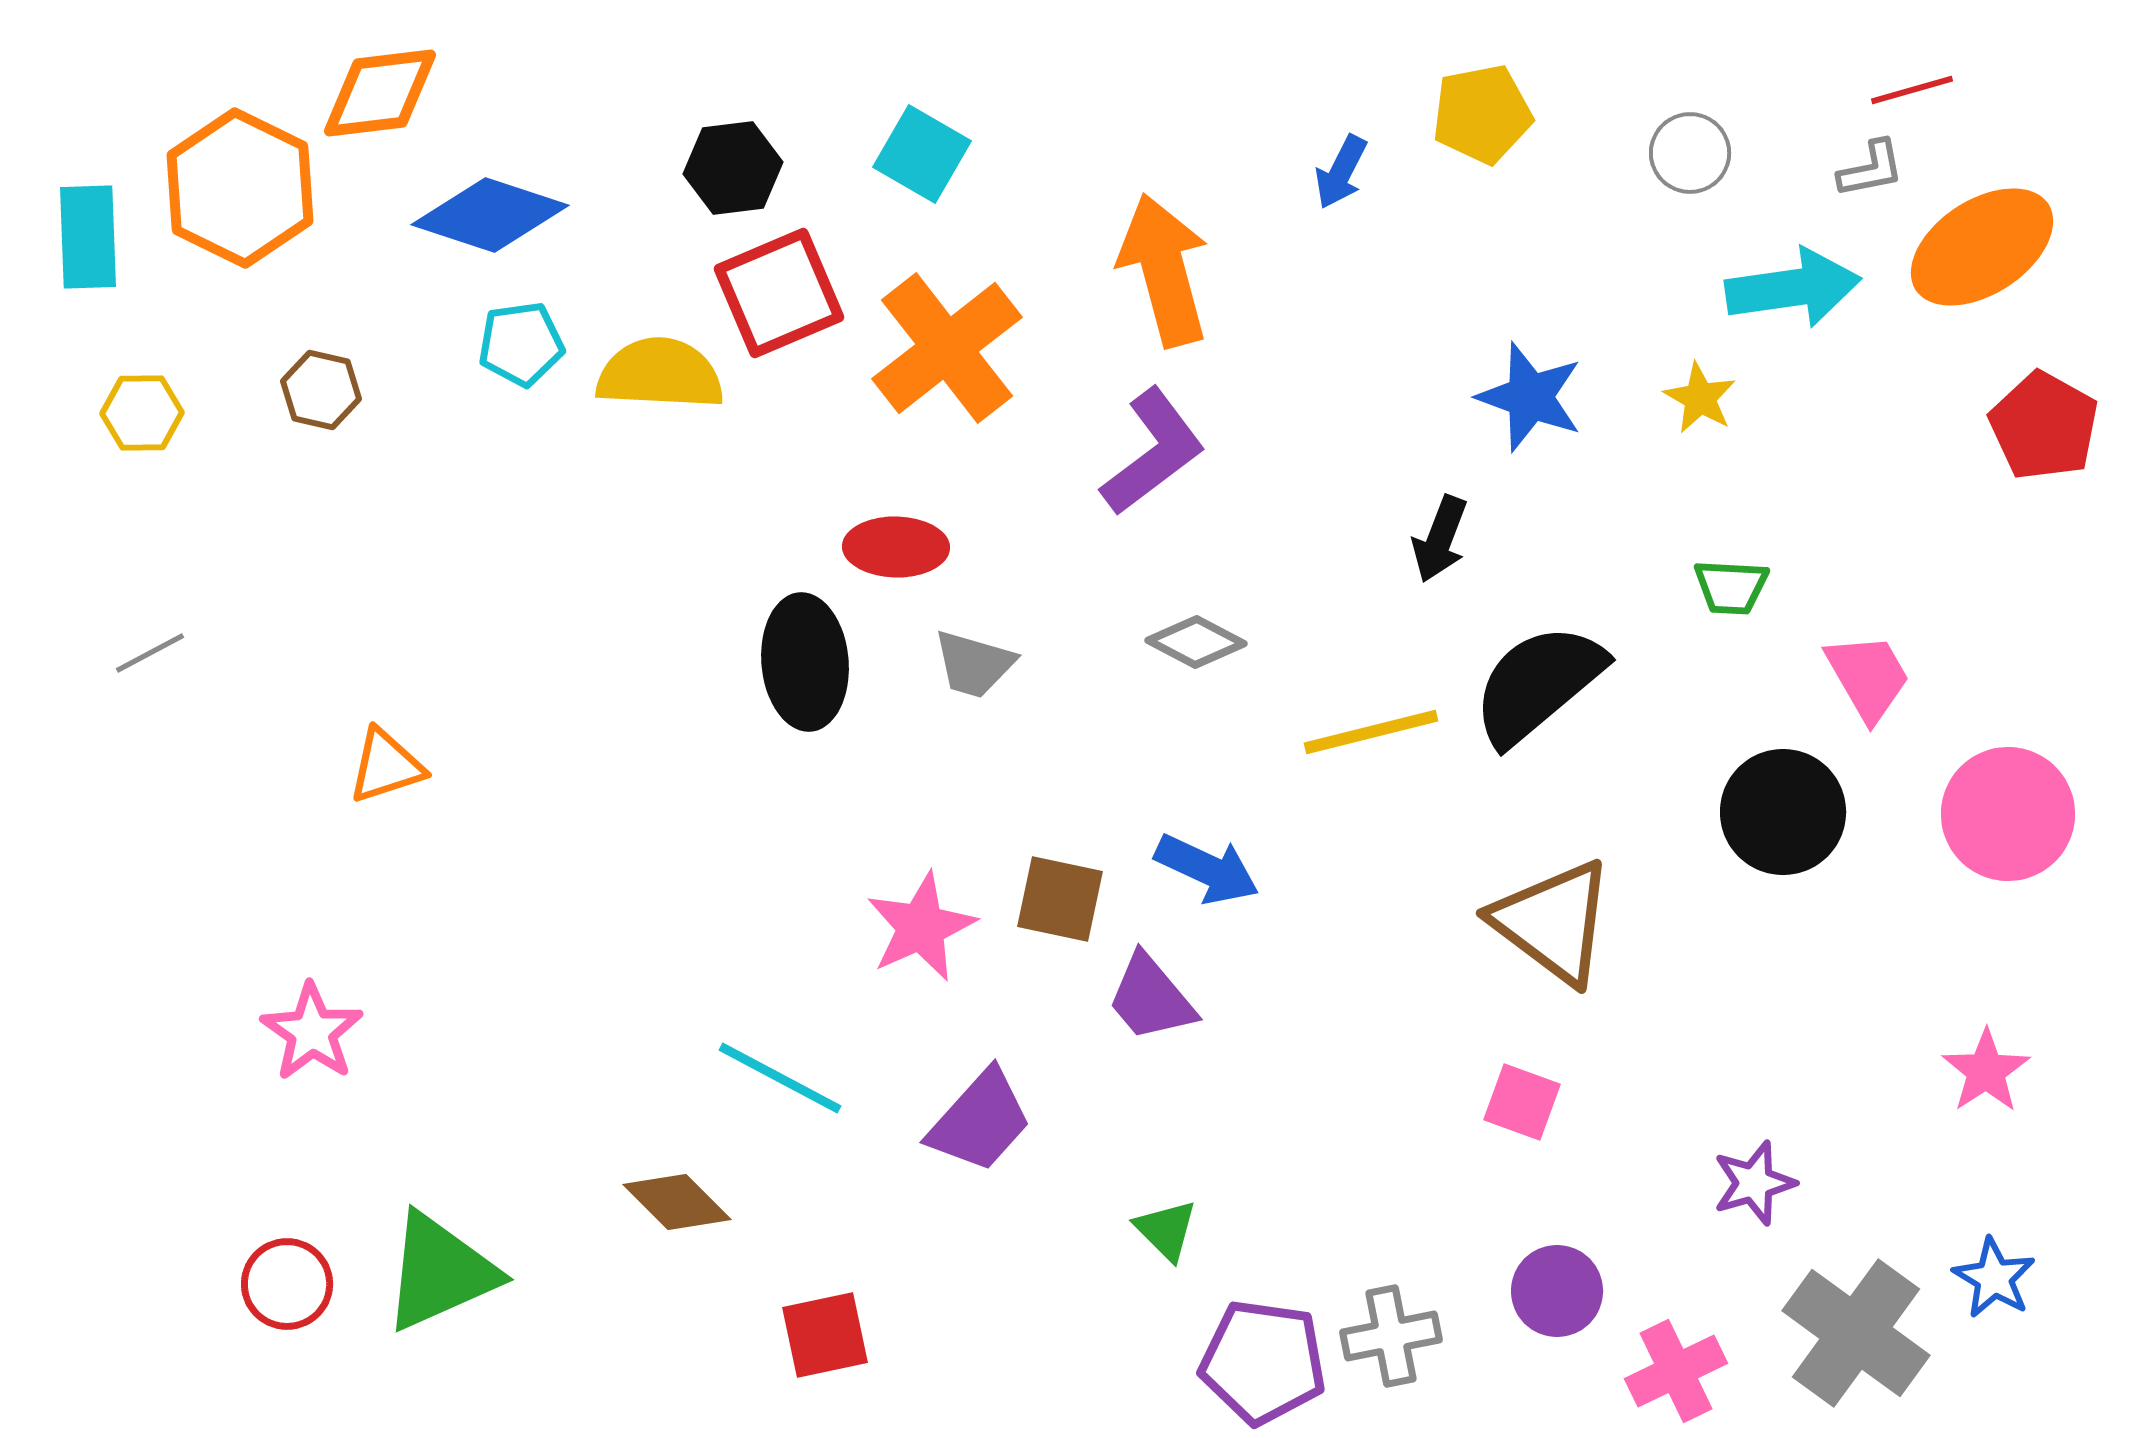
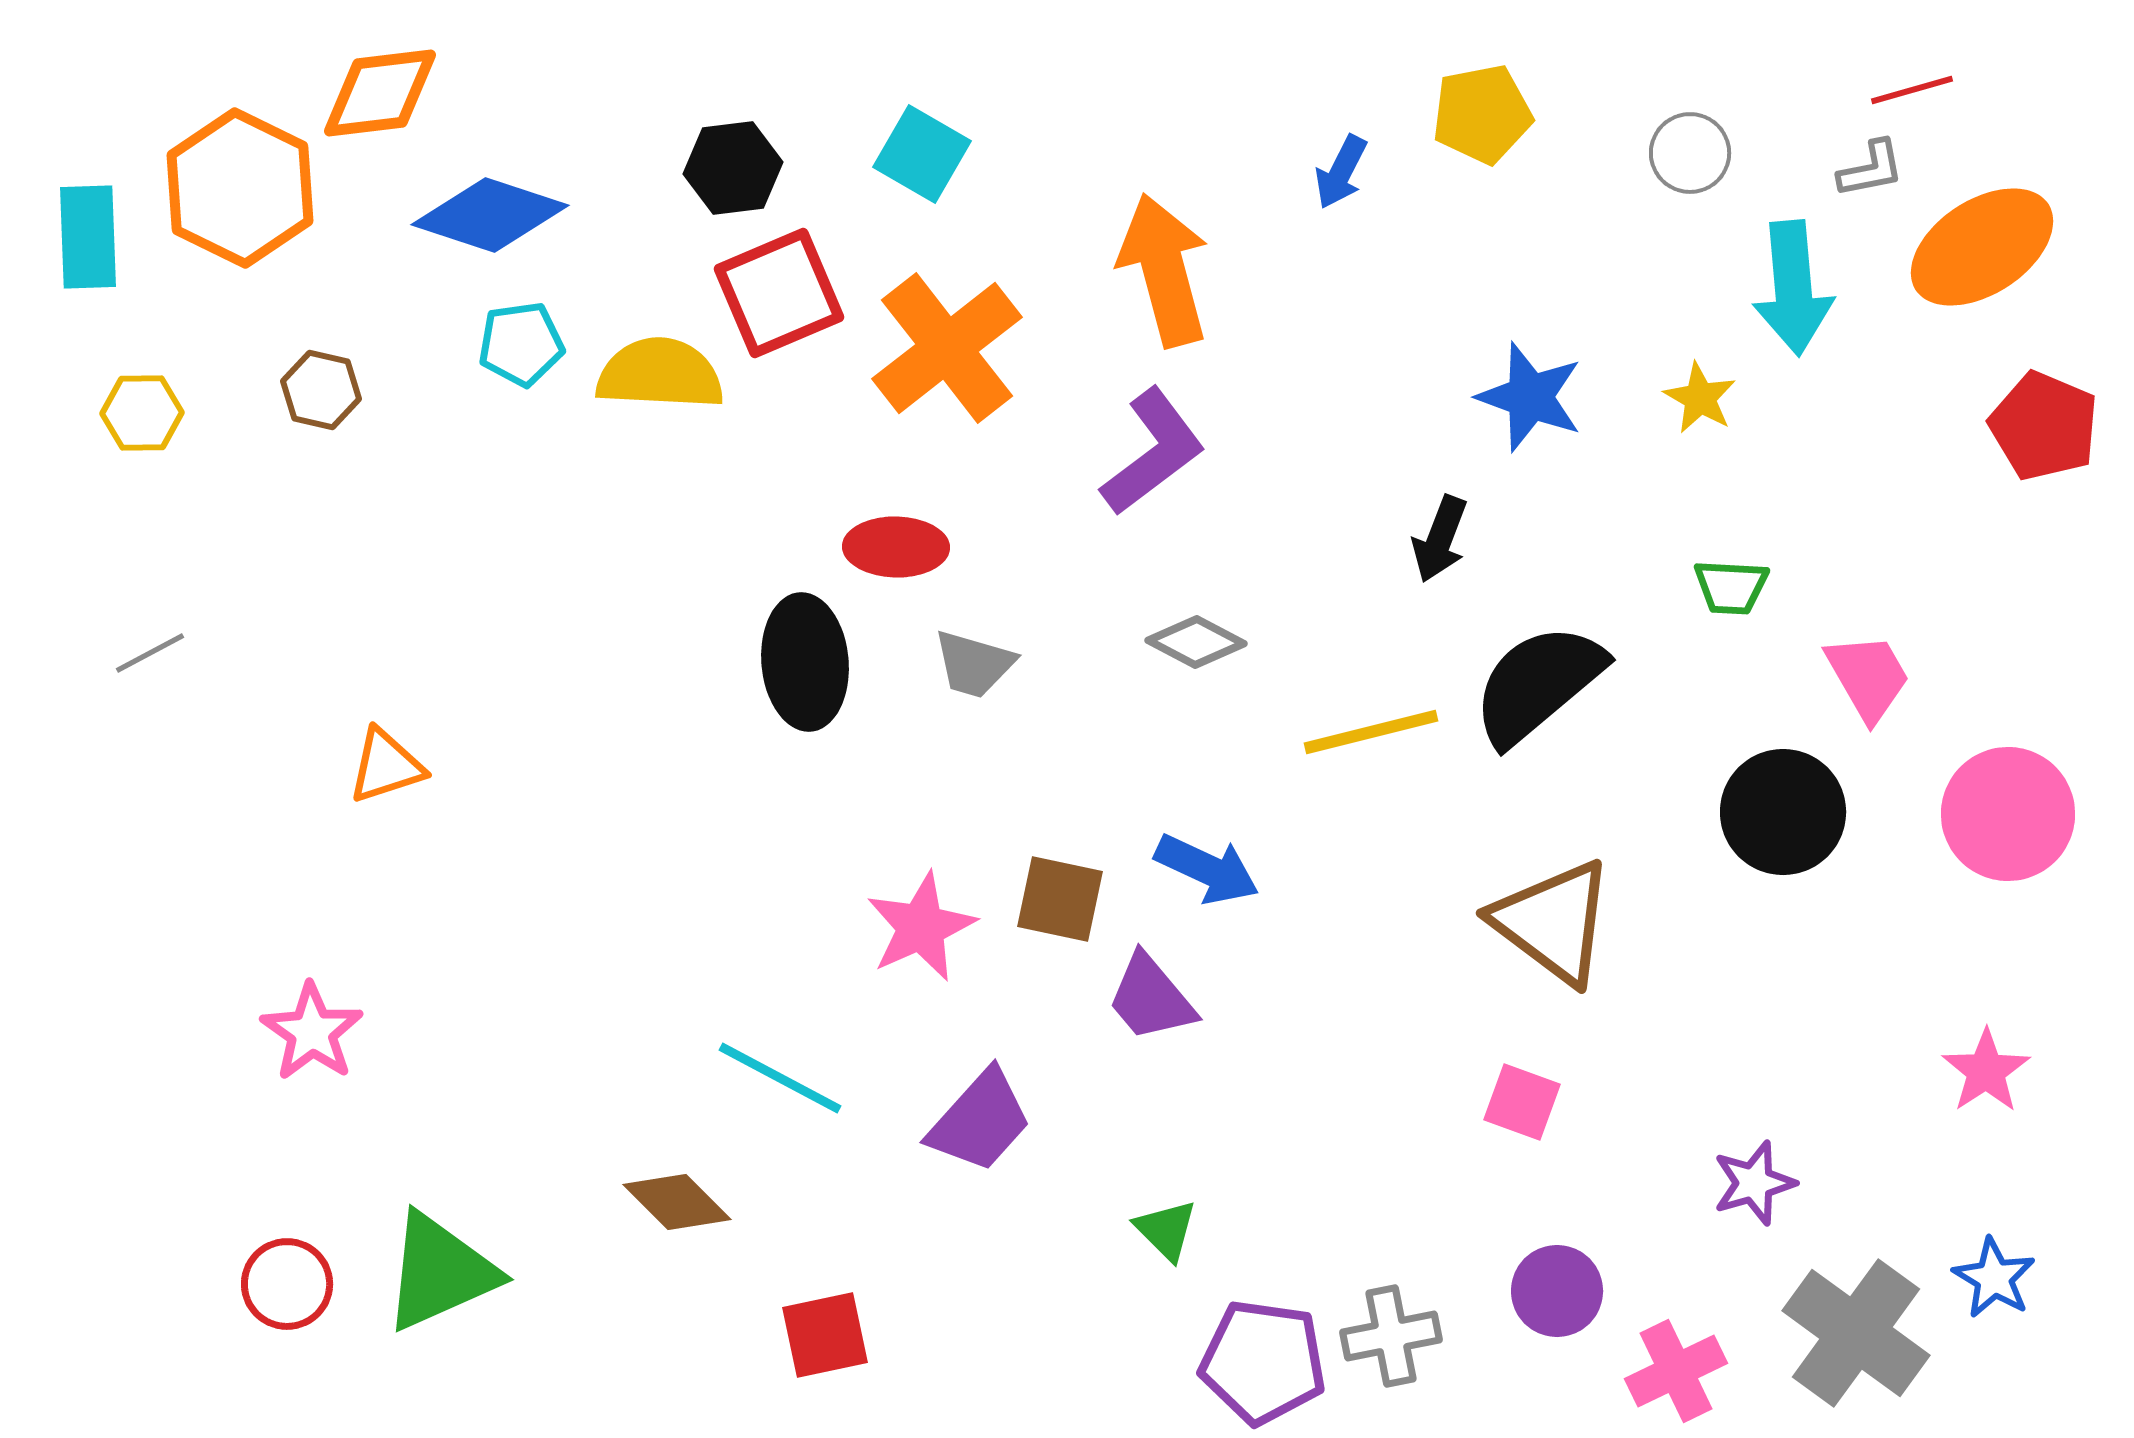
cyan arrow at (1793, 288): rotated 93 degrees clockwise
red pentagon at (2044, 426): rotated 6 degrees counterclockwise
